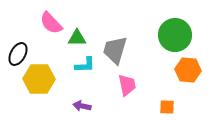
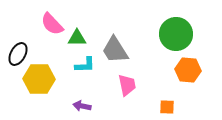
pink semicircle: moved 1 px right, 1 px down
green circle: moved 1 px right, 1 px up
gray trapezoid: rotated 48 degrees counterclockwise
